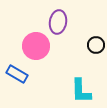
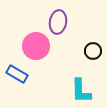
black circle: moved 3 px left, 6 px down
